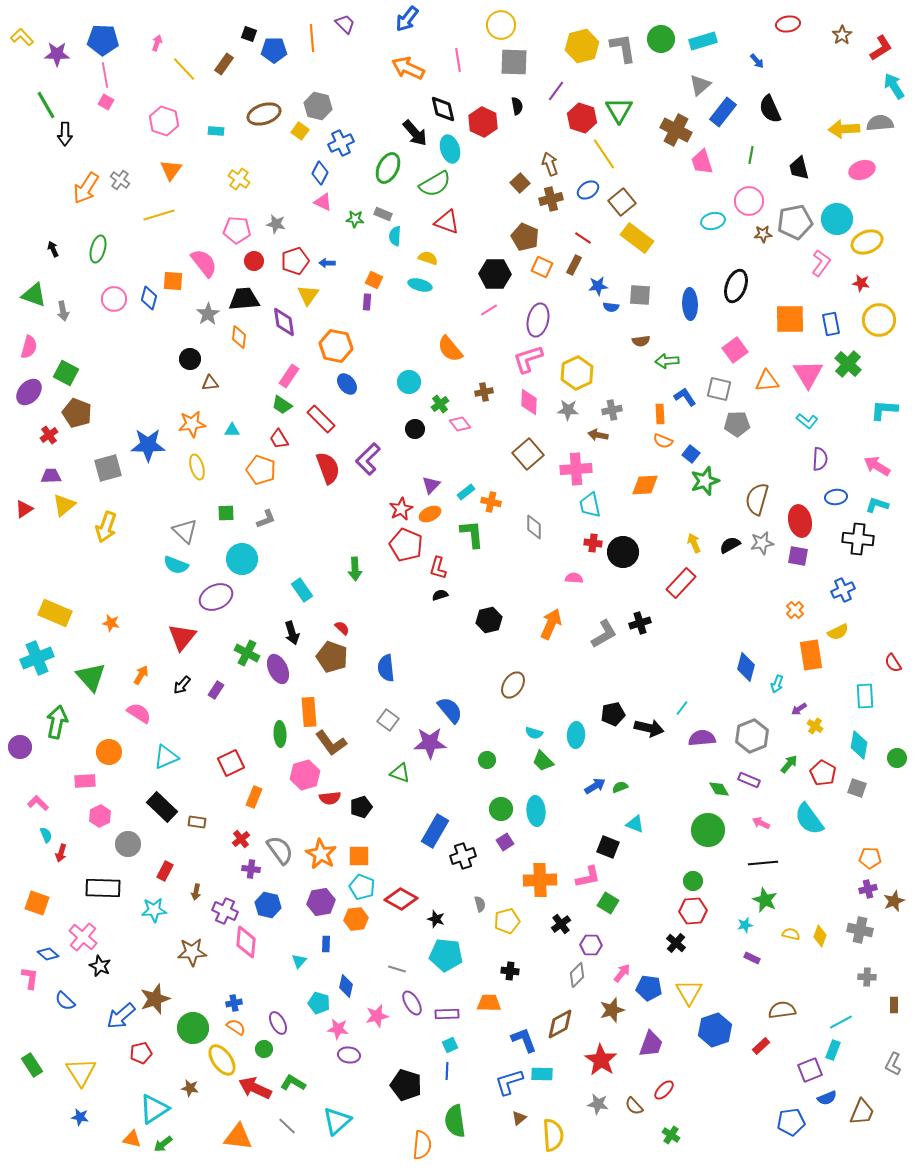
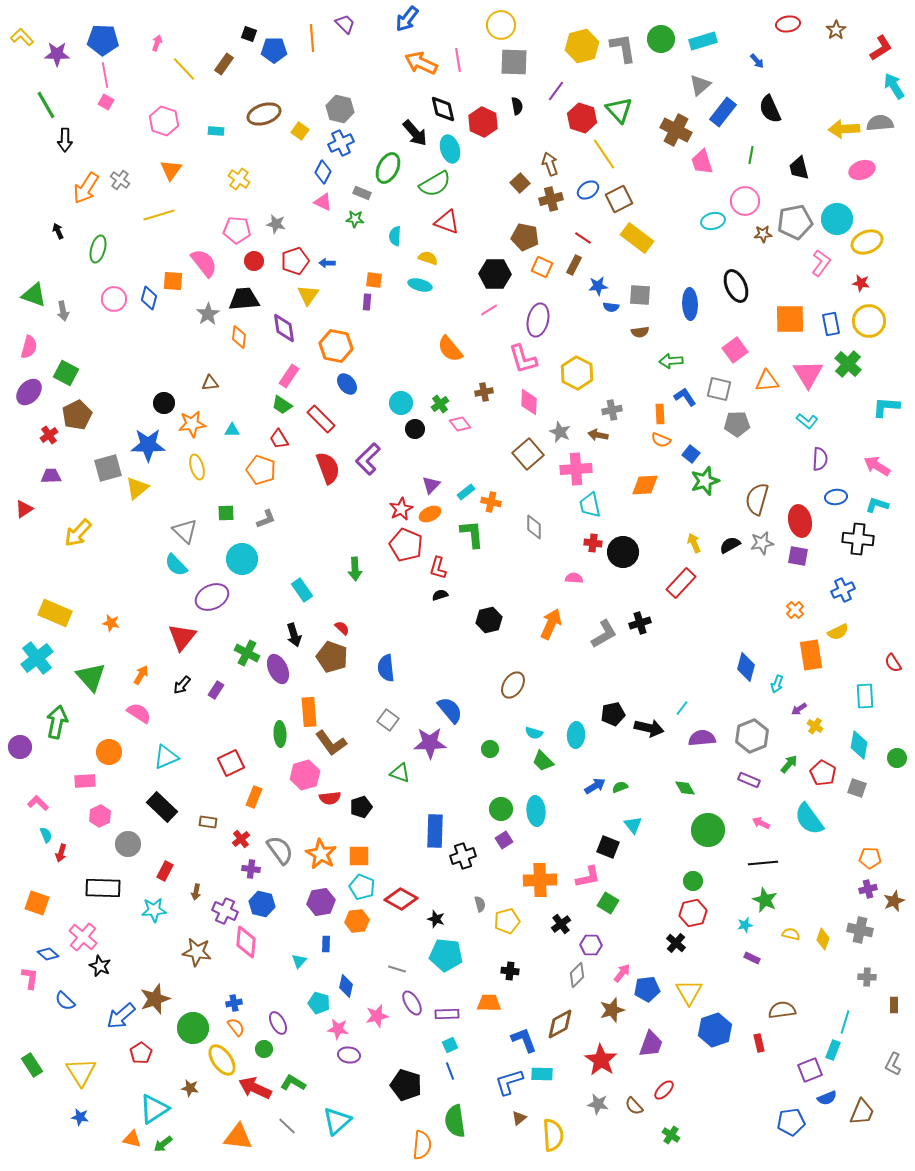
brown star at (842, 35): moved 6 px left, 5 px up
orange arrow at (408, 68): moved 13 px right, 5 px up
gray hexagon at (318, 106): moved 22 px right, 3 px down
green triangle at (619, 110): rotated 12 degrees counterclockwise
black arrow at (65, 134): moved 6 px down
blue diamond at (320, 173): moved 3 px right, 1 px up
pink circle at (749, 201): moved 4 px left
brown square at (622, 202): moved 3 px left, 3 px up; rotated 12 degrees clockwise
gray rectangle at (383, 214): moved 21 px left, 21 px up
brown pentagon at (525, 237): rotated 12 degrees counterclockwise
black arrow at (53, 249): moved 5 px right, 18 px up
orange square at (374, 280): rotated 18 degrees counterclockwise
black ellipse at (736, 286): rotated 44 degrees counterclockwise
yellow circle at (879, 320): moved 10 px left, 1 px down
purple diamond at (284, 322): moved 6 px down
brown semicircle at (641, 341): moved 1 px left, 9 px up
black circle at (190, 359): moved 26 px left, 44 px down
pink L-shape at (528, 359): moved 5 px left; rotated 88 degrees counterclockwise
green arrow at (667, 361): moved 4 px right
yellow hexagon at (577, 373): rotated 8 degrees counterclockwise
cyan circle at (409, 382): moved 8 px left, 21 px down
gray star at (568, 410): moved 8 px left, 22 px down; rotated 20 degrees clockwise
cyan L-shape at (884, 410): moved 2 px right, 3 px up
brown pentagon at (77, 413): moved 2 px down; rotated 24 degrees clockwise
orange semicircle at (663, 441): moved 2 px left, 1 px up
yellow triangle at (64, 505): moved 73 px right, 17 px up
yellow arrow at (106, 527): moved 28 px left, 6 px down; rotated 24 degrees clockwise
cyan semicircle at (176, 565): rotated 25 degrees clockwise
purple ellipse at (216, 597): moved 4 px left
black arrow at (292, 633): moved 2 px right, 2 px down
cyan cross at (37, 658): rotated 16 degrees counterclockwise
green circle at (487, 760): moved 3 px right, 11 px up
green diamond at (719, 789): moved 34 px left, 1 px up
brown rectangle at (197, 822): moved 11 px right
cyan triangle at (635, 824): moved 2 px left, 1 px down; rotated 30 degrees clockwise
blue rectangle at (435, 831): rotated 28 degrees counterclockwise
purple square at (505, 842): moved 1 px left, 2 px up
blue hexagon at (268, 905): moved 6 px left, 1 px up
red hexagon at (693, 911): moved 2 px down; rotated 8 degrees counterclockwise
orange hexagon at (356, 919): moved 1 px right, 2 px down
yellow diamond at (820, 936): moved 3 px right, 3 px down
brown star at (192, 952): moved 5 px right; rotated 12 degrees clockwise
blue pentagon at (649, 988): moved 2 px left, 1 px down; rotated 15 degrees counterclockwise
cyan line at (841, 1022): moved 4 px right; rotated 45 degrees counterclockwise
orange semicircle at (236, 1027): rotated 18 degrees clockwise
red rectangle at (761, 1046): moved 2 px left, 3 px up; rotated 60 degrees counterclockwise
red pentagon at (141, 1053): rotated 20 degrees counterclockwise
blue line at (447, 1071): moved 3 px right; rotated 24 degrees counterclockwise
